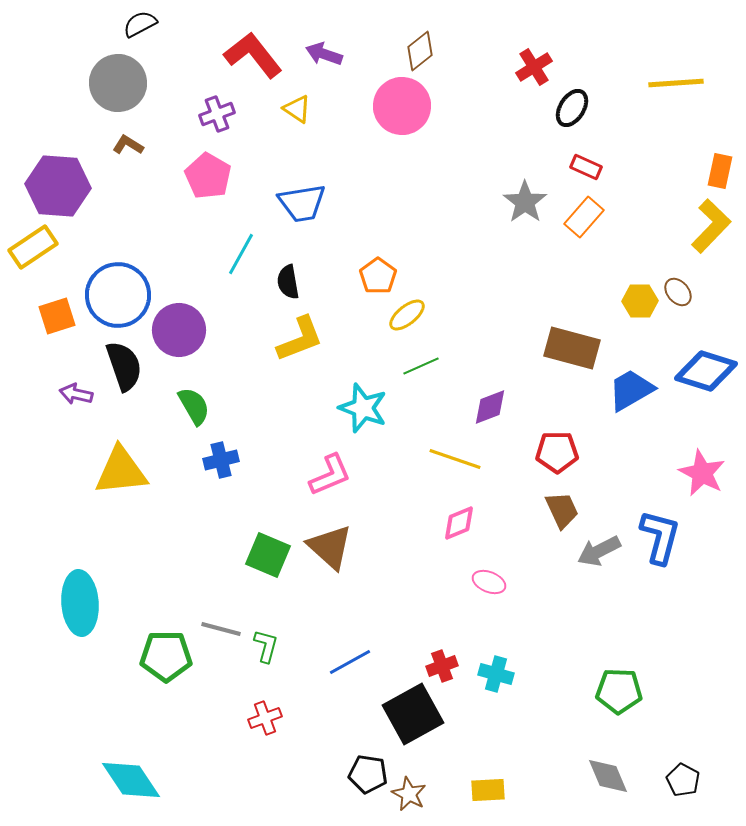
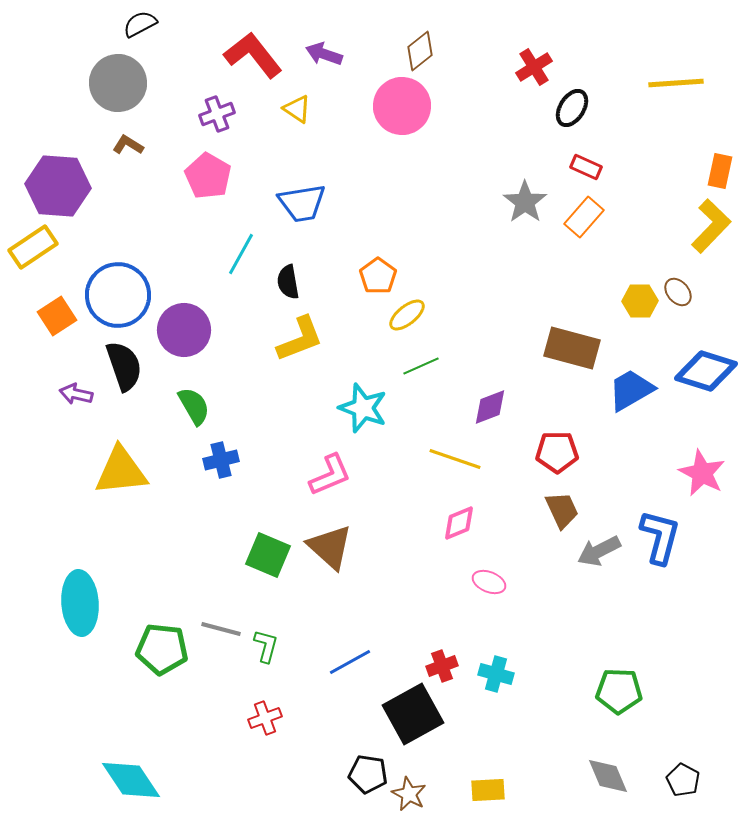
orange square at (57, 316): rotated 15 degrees counterclockwise
purple circle at (179, 330): moved 5 px right
green pentagon at (166, 656): moved 4 px left, 7 px up; rotated 6 degrees clockwise
